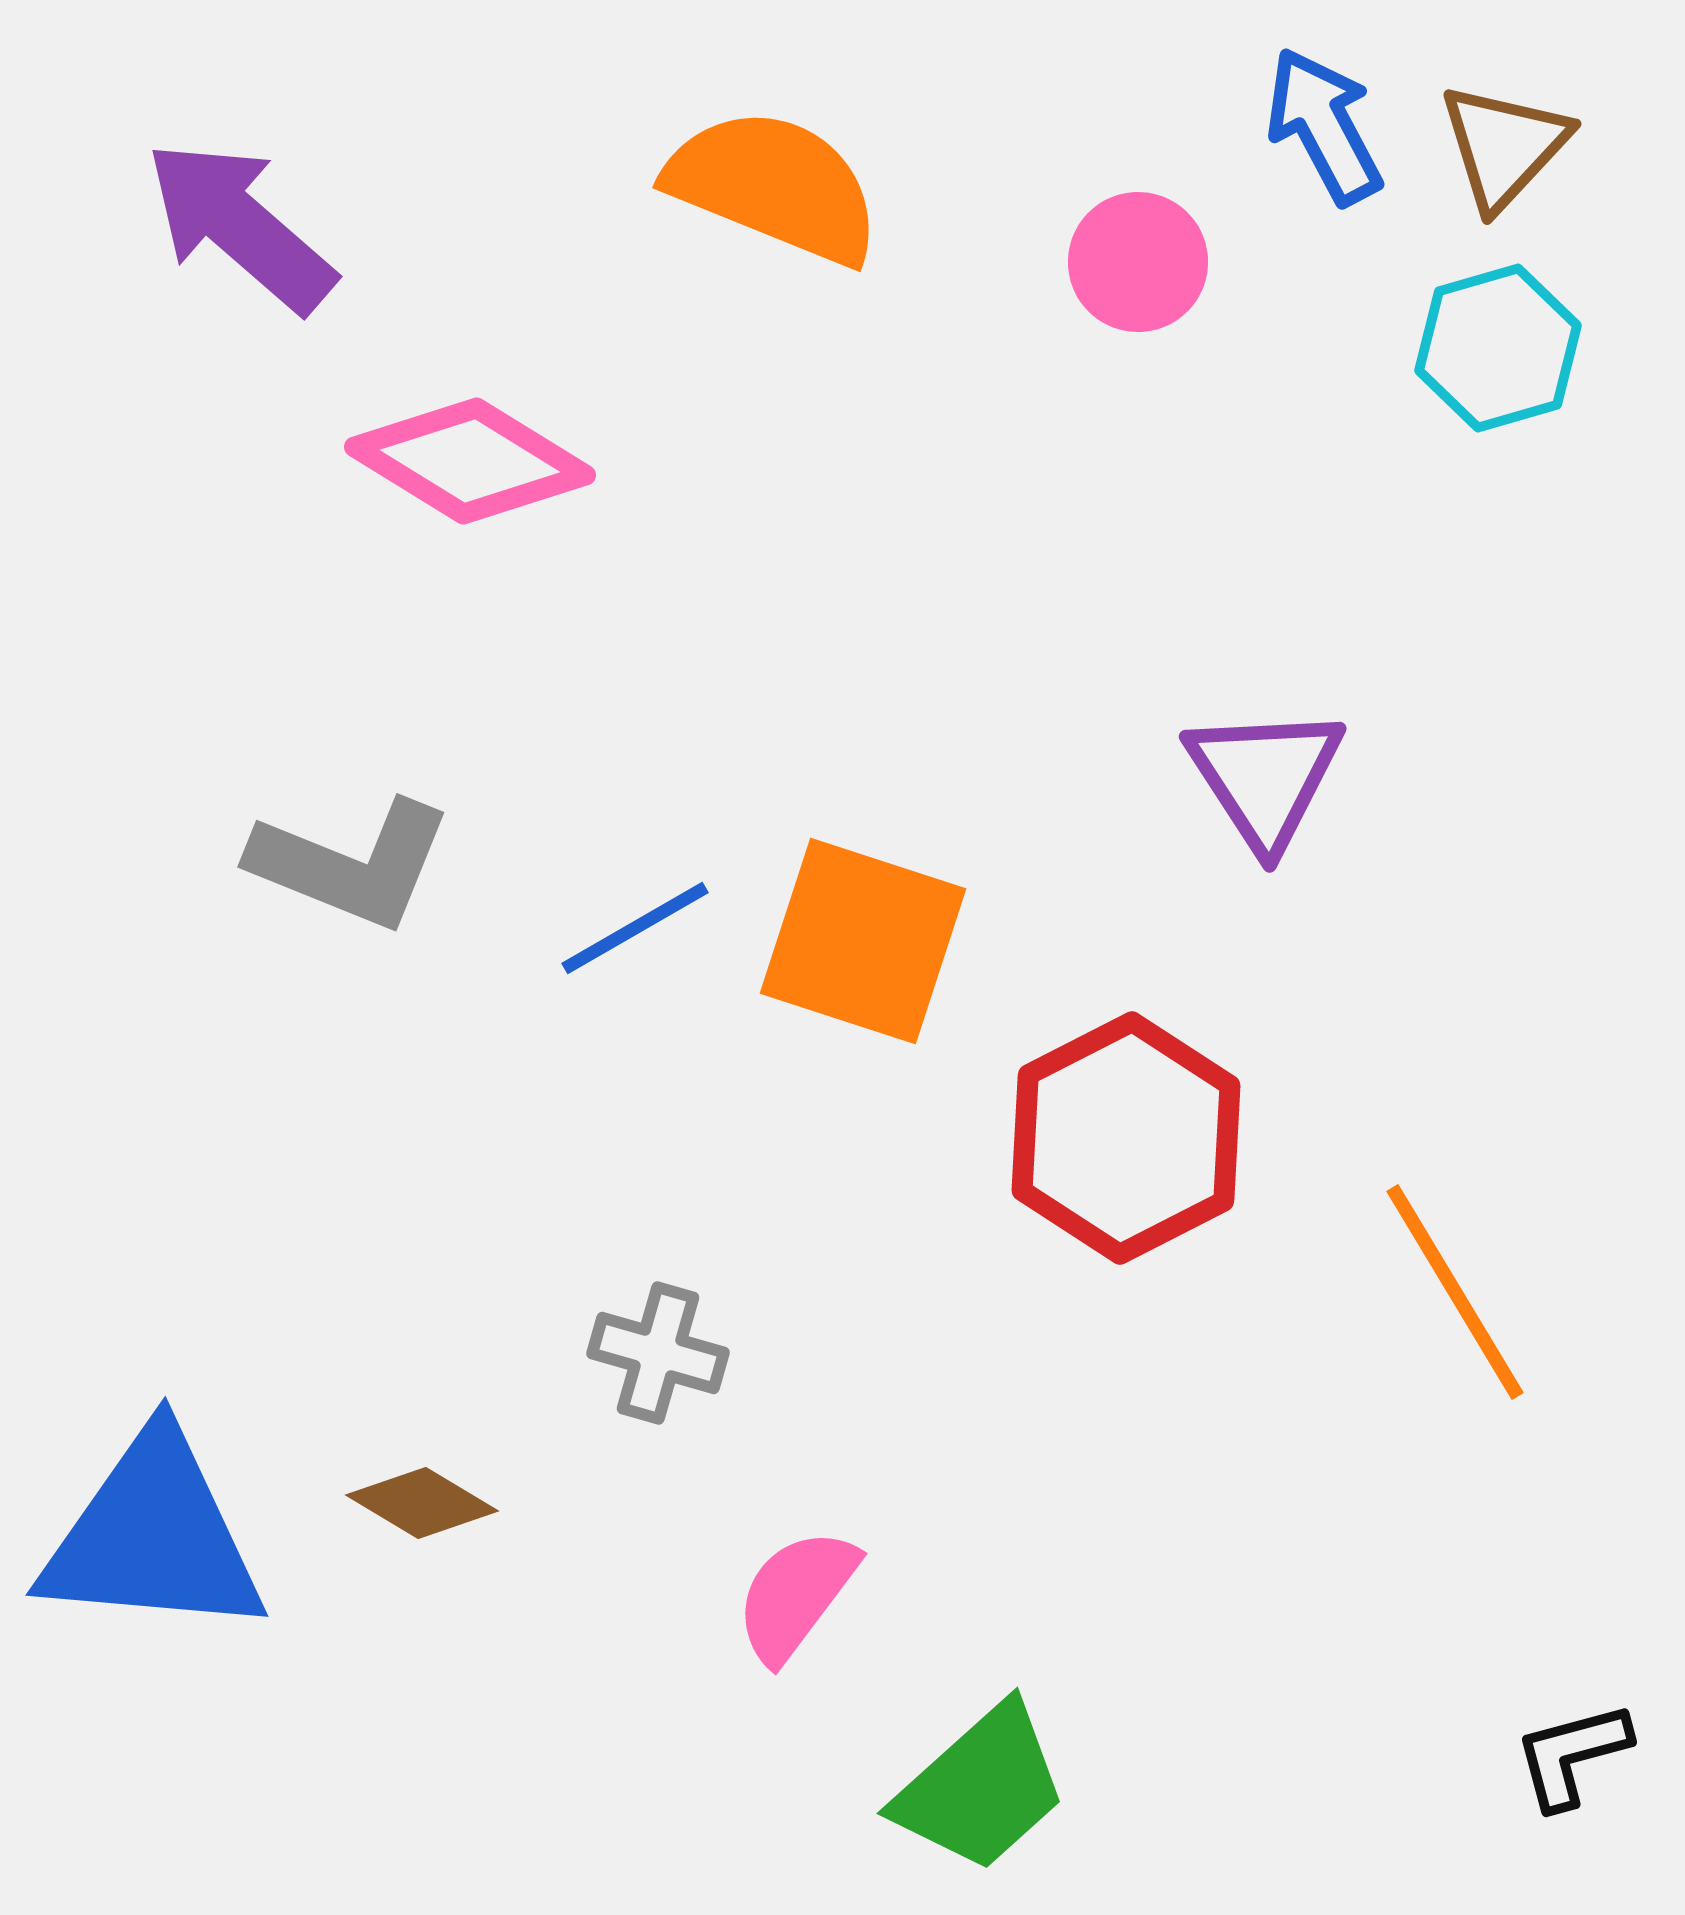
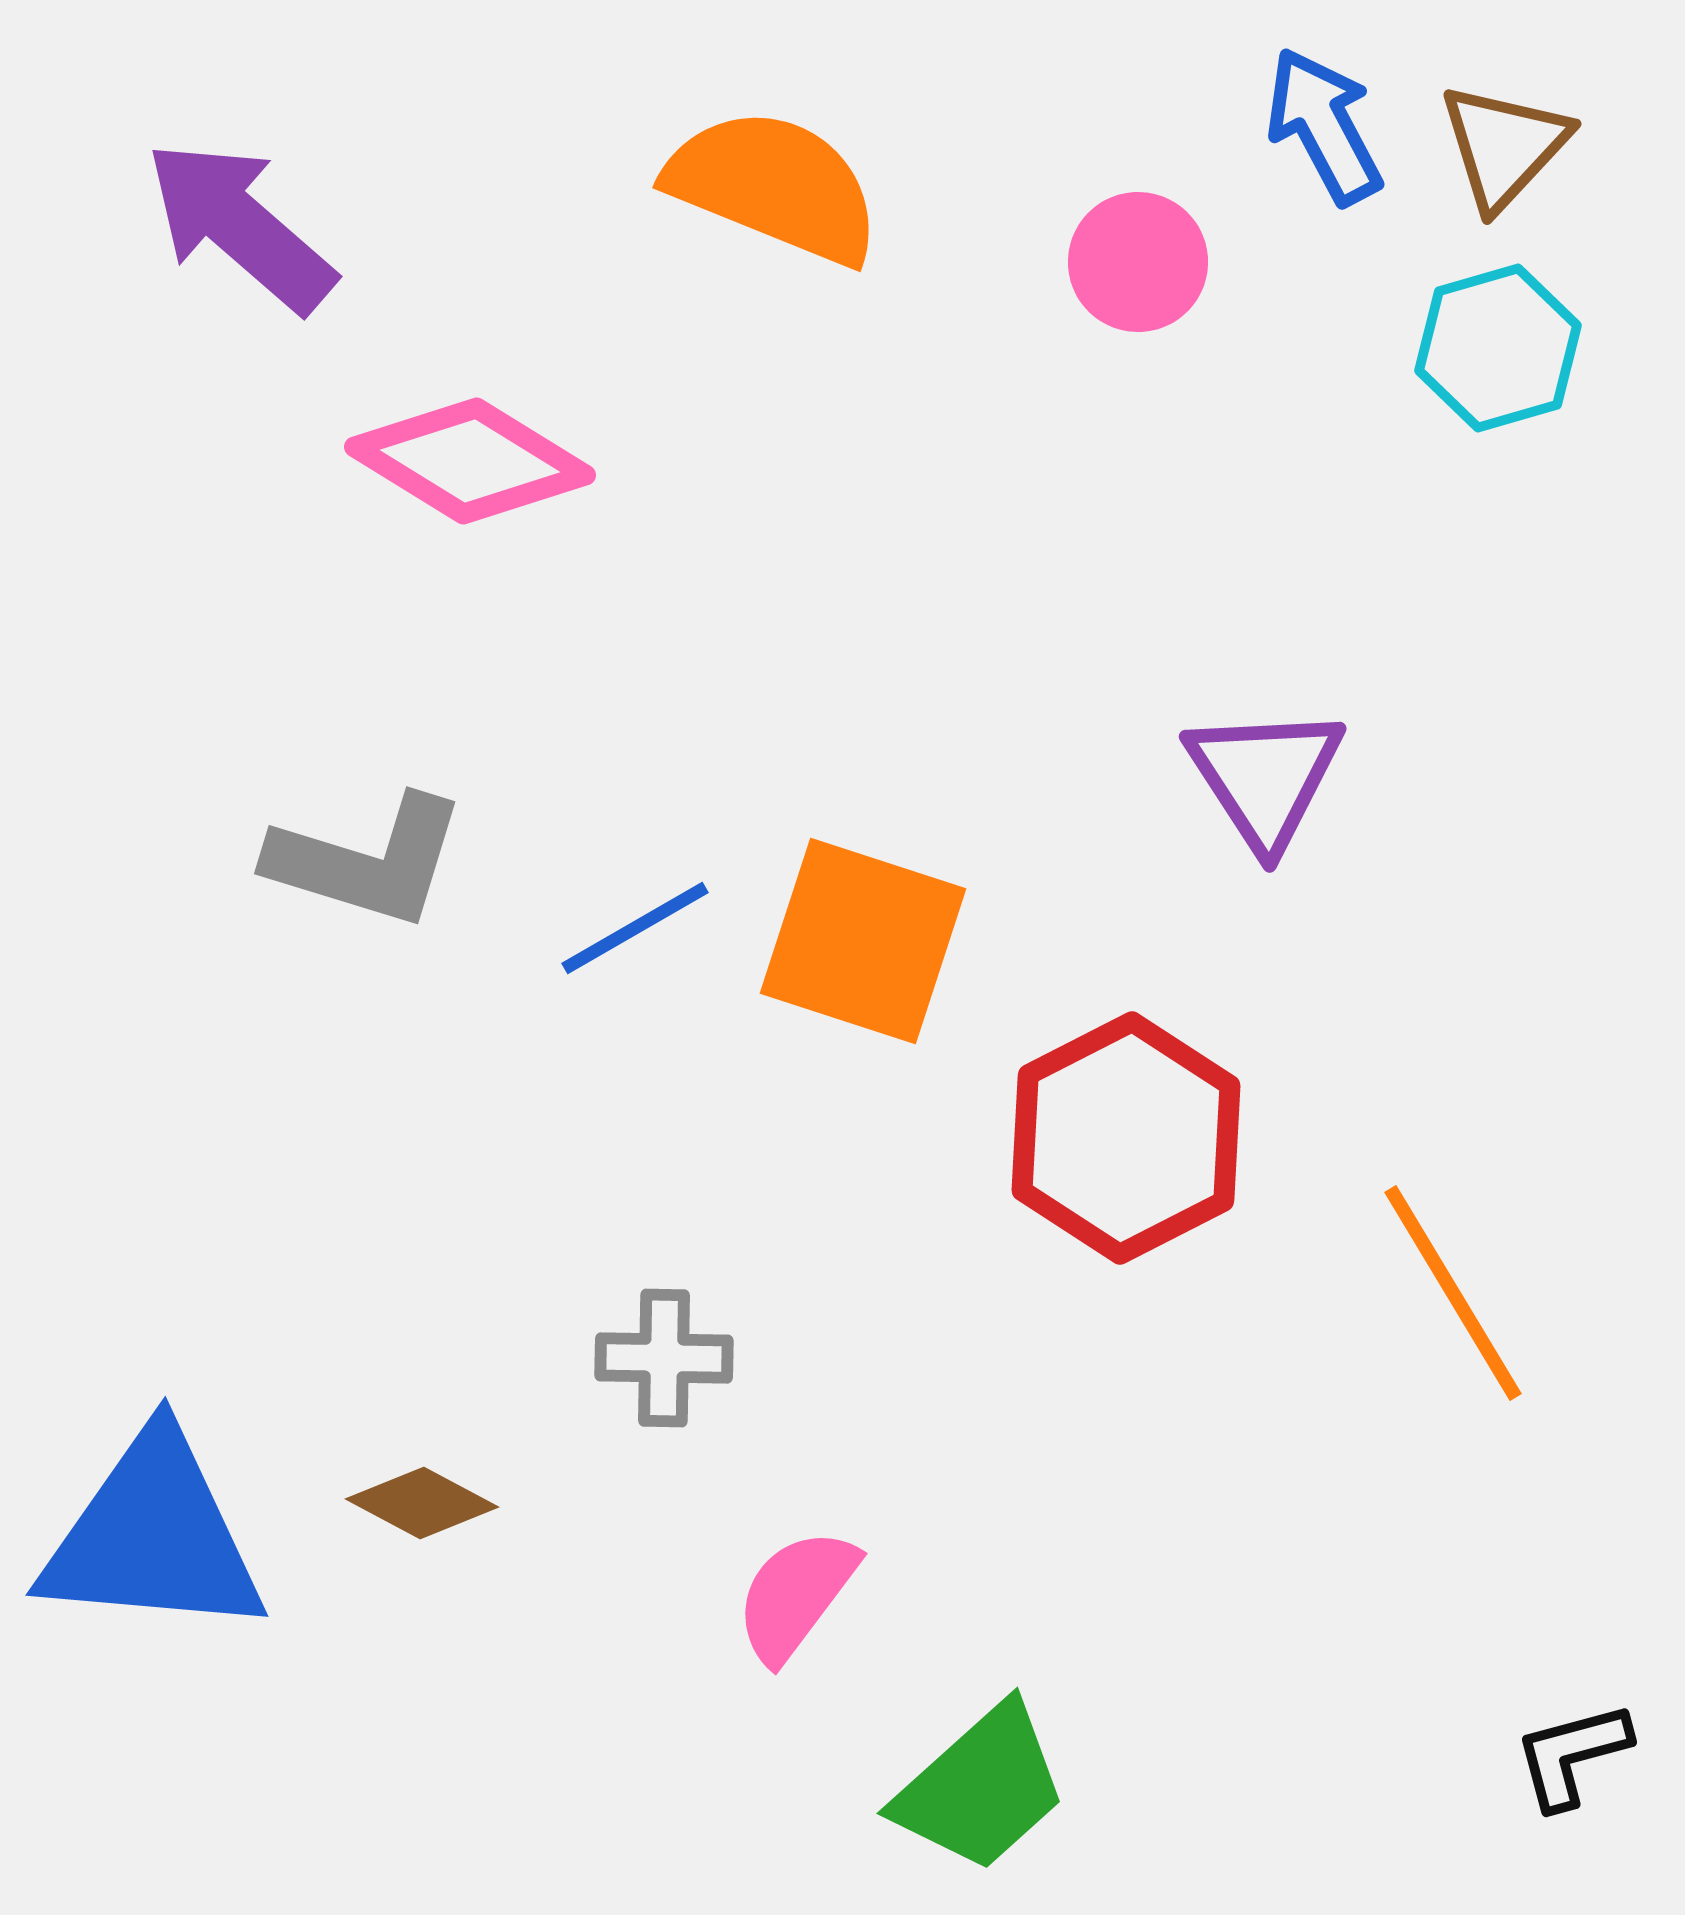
gray L-shape: moved 16 px right, 3 px up; rotated 5 degrees counterclockwise
orange line: moved 2 px left, 1 px down
gray cross: moved 6 px right, 5 px down; rotated 15 degrees counterclockwise
brown diamond: rotated 3 degrees counterclockwise
